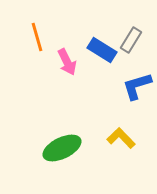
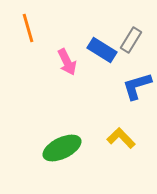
orange line: moved 9 px left, 9 px up
